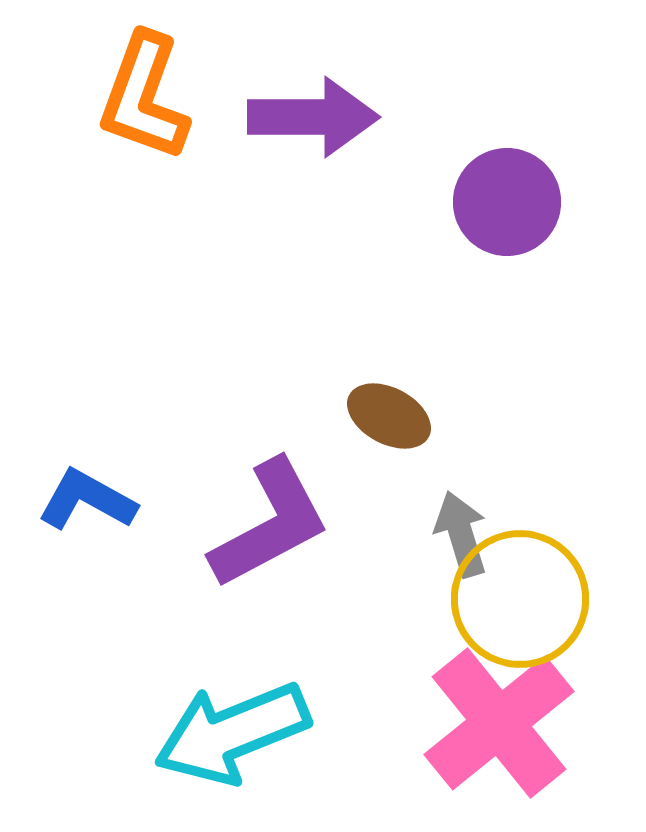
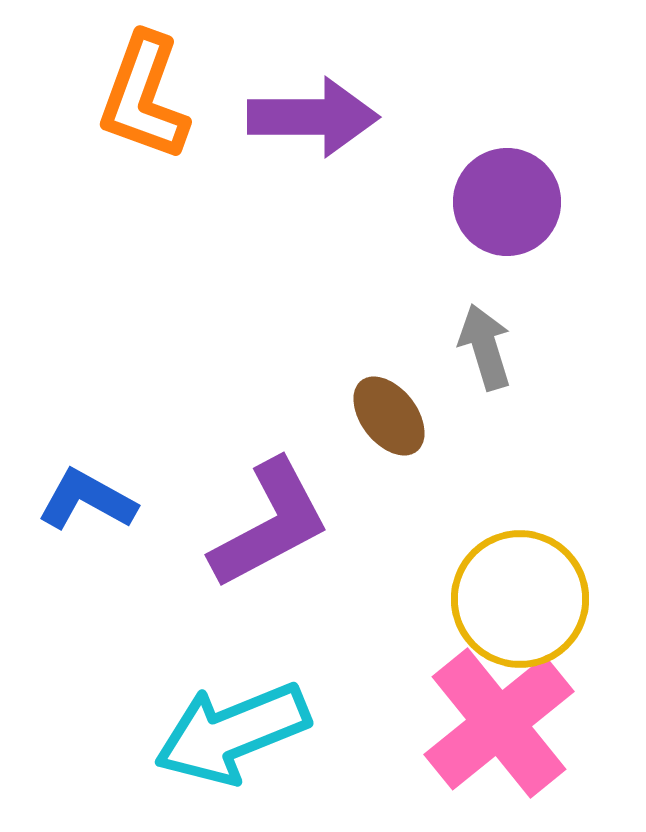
brown ellipse: rotated 24 degrees clockwise
gray arrow: moved 24 px right, 187 px up
